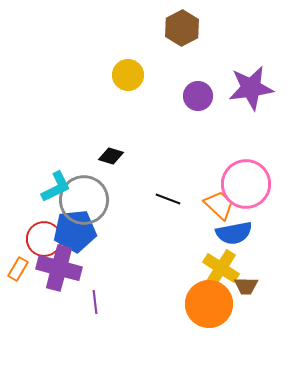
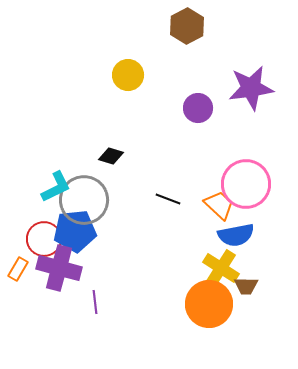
brown hexagon: moved 5 px right, 2 px up
purple circle: moved 12 px down
blue semicircle: moved 2 px right, 2 px down
